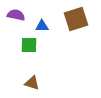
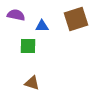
green square: moved 1 px left, 1 px down
